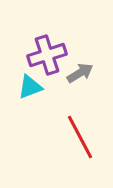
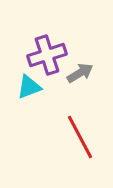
cyan triangle: moved 1 px left
